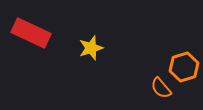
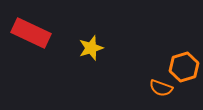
orange semicircle: rotated 30 degrees counterclockwise
